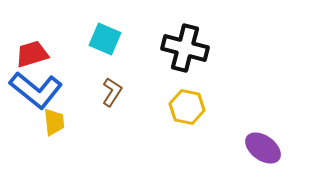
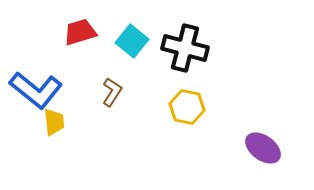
cyan square: moved 27 px right, 2 px down; rotated 16 degrees clockwise
red trapezoid: moved 48 px right, 22 px up
